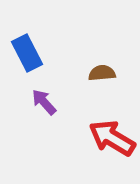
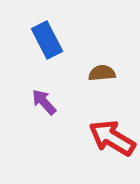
blue rectangle: moved 20 px right, 13 px up
